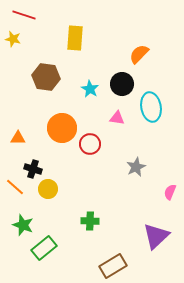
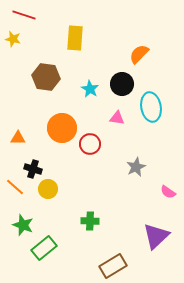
pink semicircle: moved 2 px left; rotated 77 degrees counterclockwise
